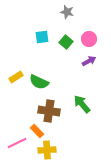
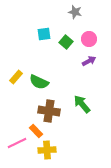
gray star: moved 8 px right
cyan square: moved 2 px right, 3 px up
yellow rectangle: rotated 16 degrees counterclockwise
orange rectangle: moved 1 px left
